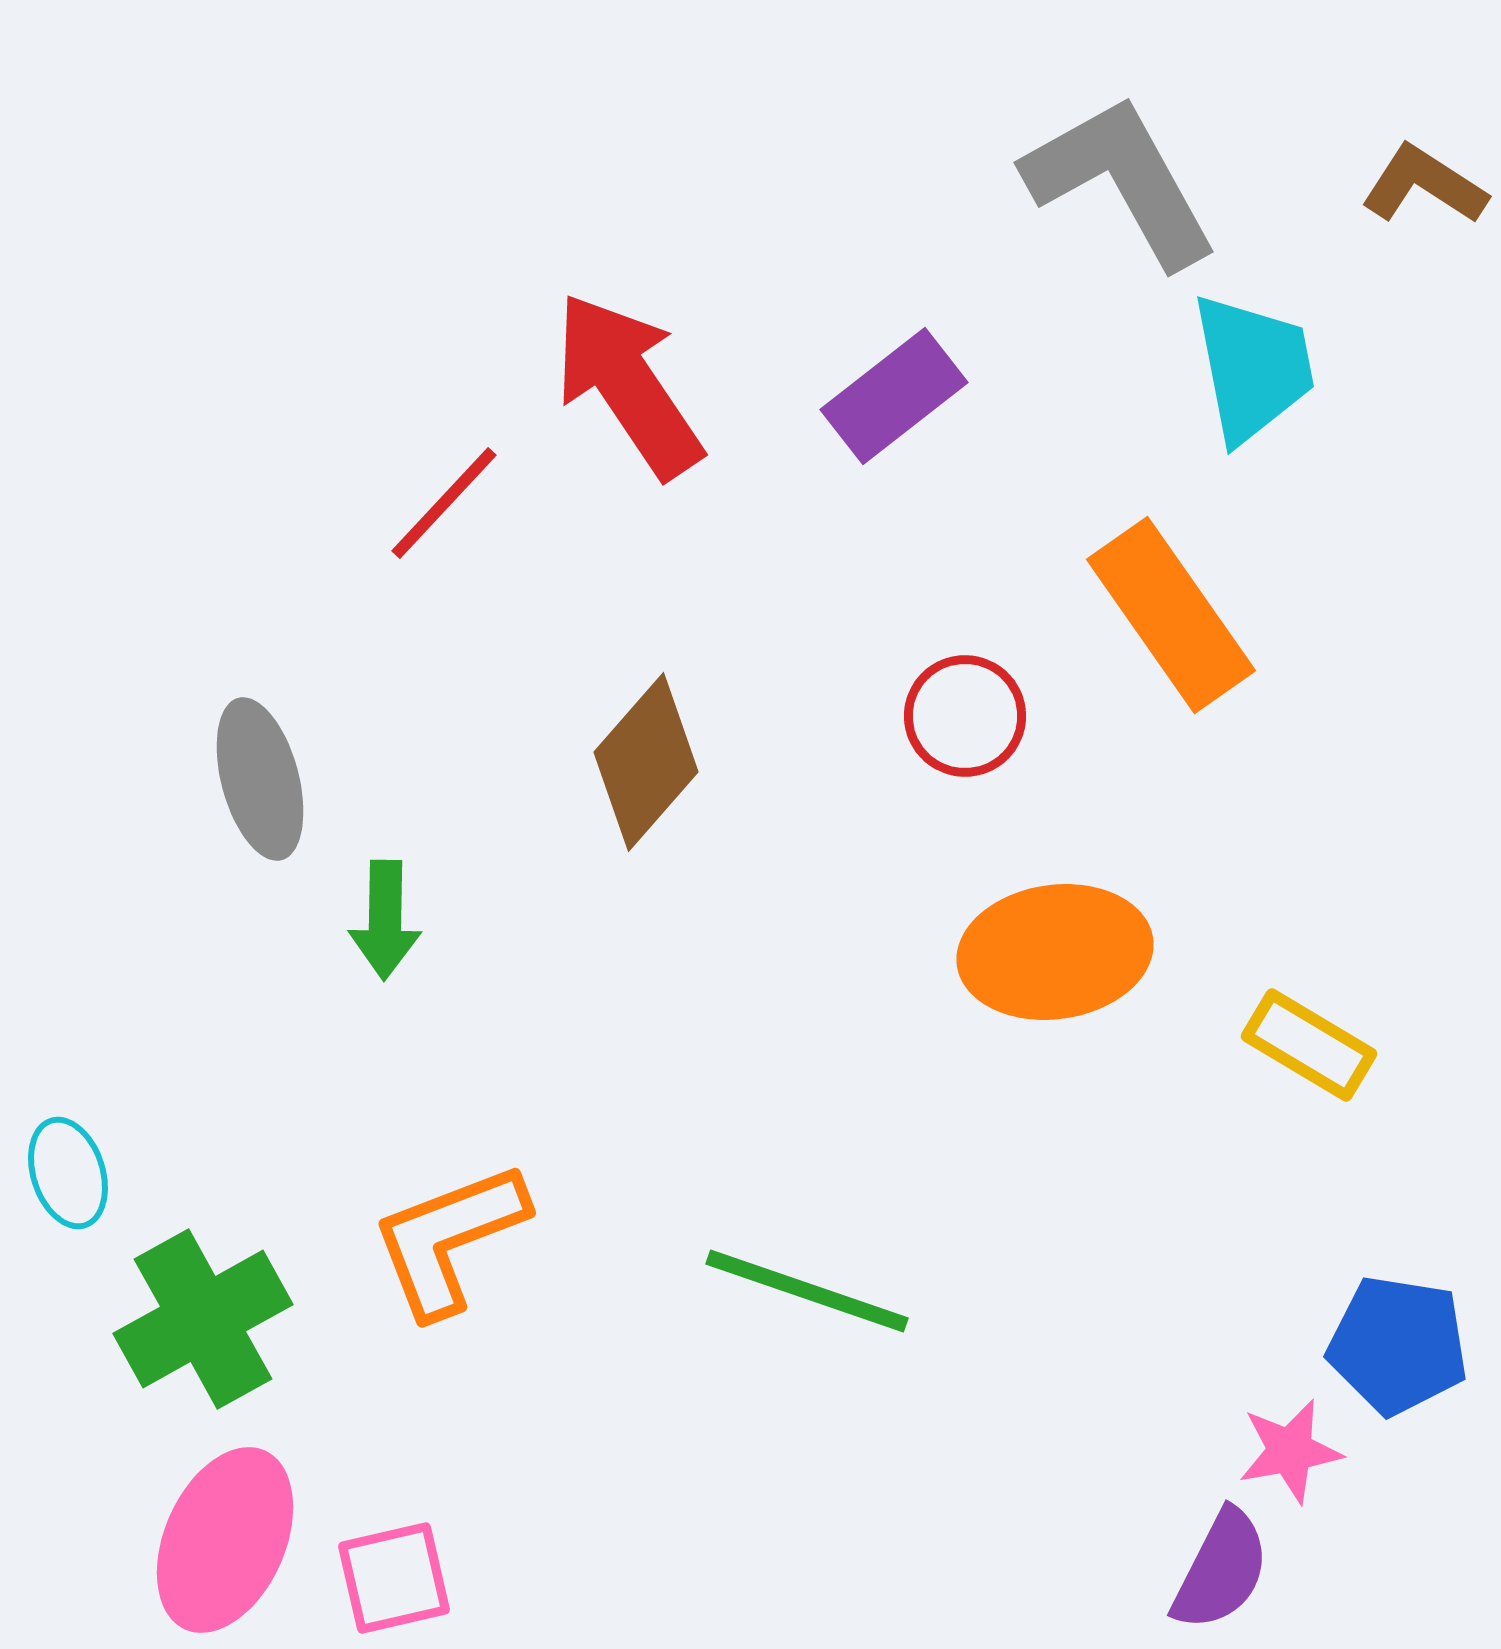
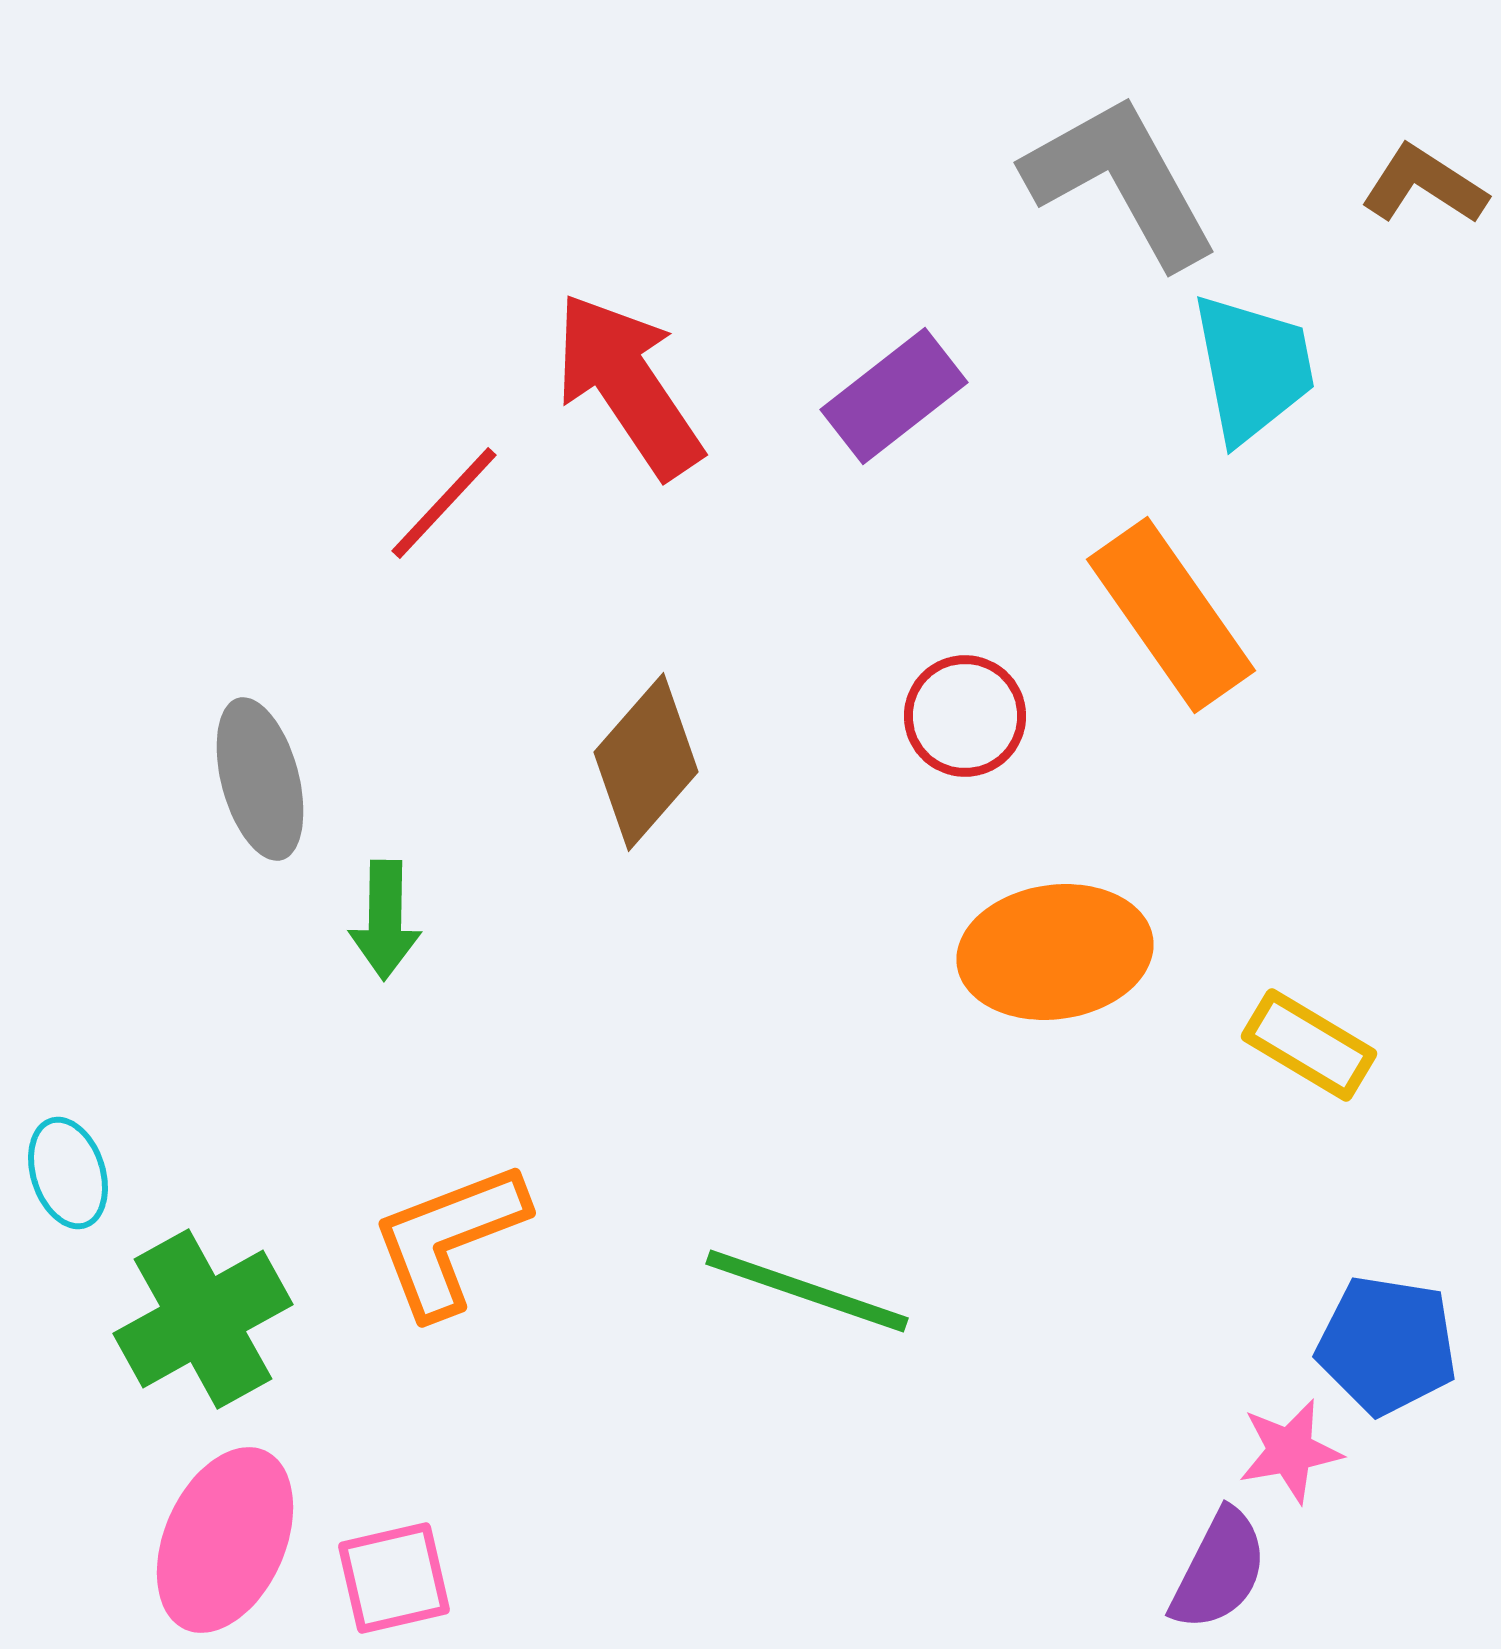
blue pentagon: moved 11 px left
purple semicircle: moved 2 px left
